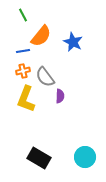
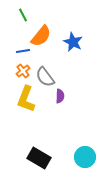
orange cross: rotated 24 degrees counterclockwise
